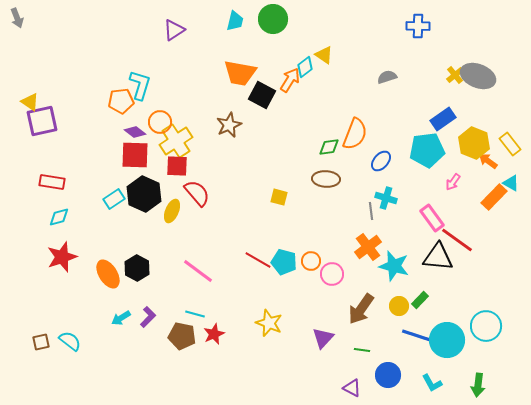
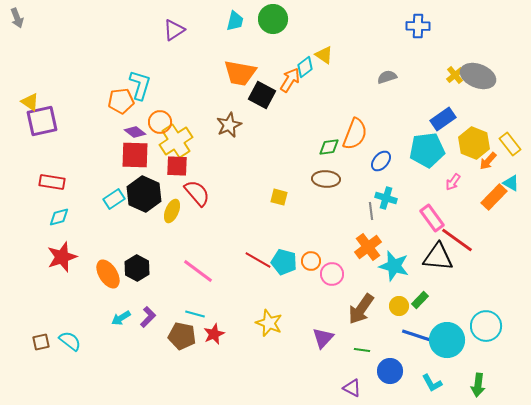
orange arrow at (488, 161): rotated 84 degrees counterclockwise
blue circle at (388, 375): moved 2 px right, 4 px up
